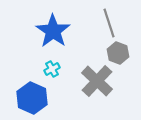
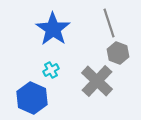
blue star: moved 2 px up
cyan cross: moved 1 px left, 1 px down
